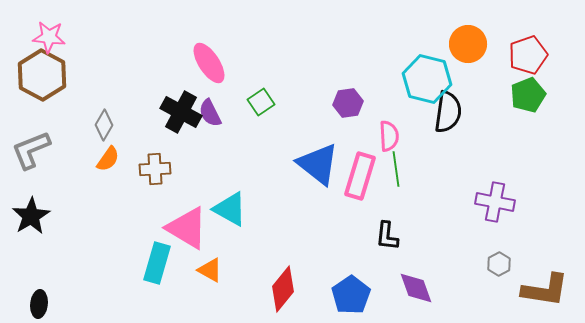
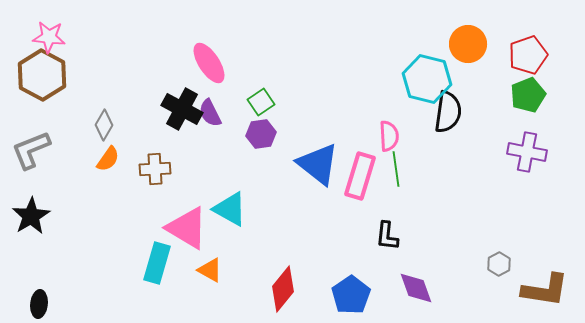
purple hexagon: moved 87 px left, 31 px down
black cross: moved 1 px right, 3 px up
purple cross: moved 32 px right, 50 px up
